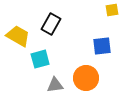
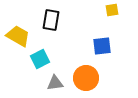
black rectangle: moved 4 px up; rotated 20 degrees counterclockwise
cyan square: rotated 12 degrees counterclockwise
gray triangle: moved 2 px up
